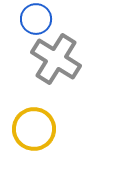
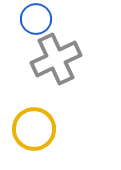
gray cross: rotated 33 degrees clockwise
